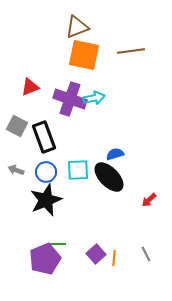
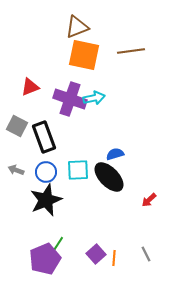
green line: rotated 56 degrees counterclockwise
